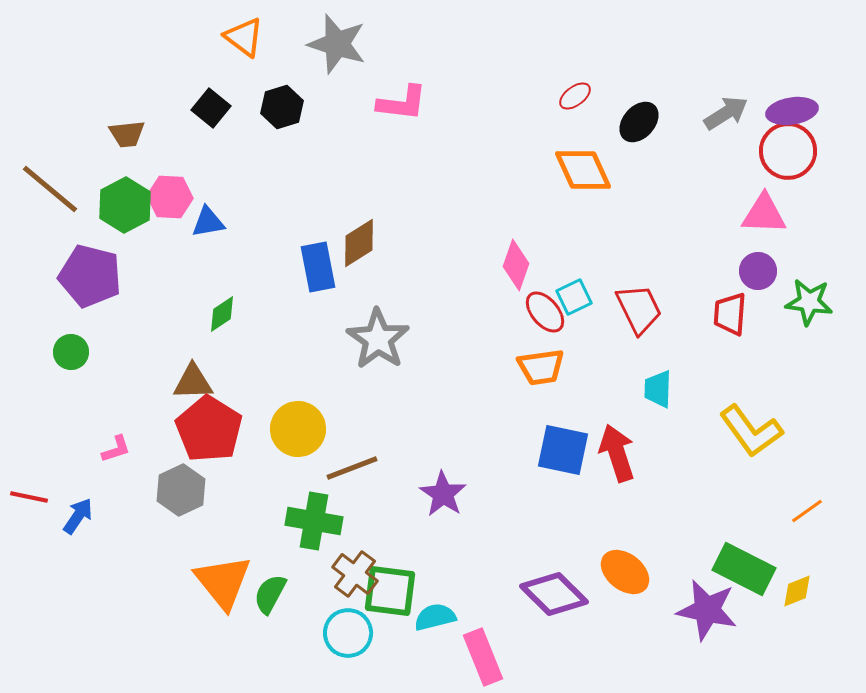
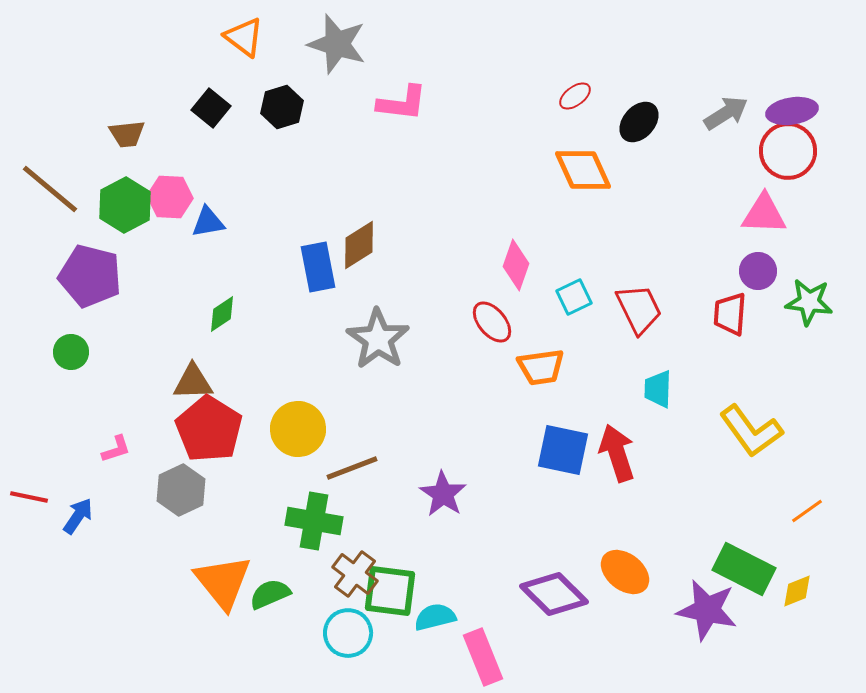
brown diamond at (359, 243): moved 2 px down
red ellipse at (545, 312): moved 53 px left, 10 px down
green semicircle at (270, 594): rotated 39 degrees clockwise
